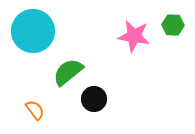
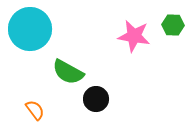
cyan circle: moved 3 px left, 2 px up
green semicircle: rotated 112 degrees counterclockwise
black circle: moved 2 px right
